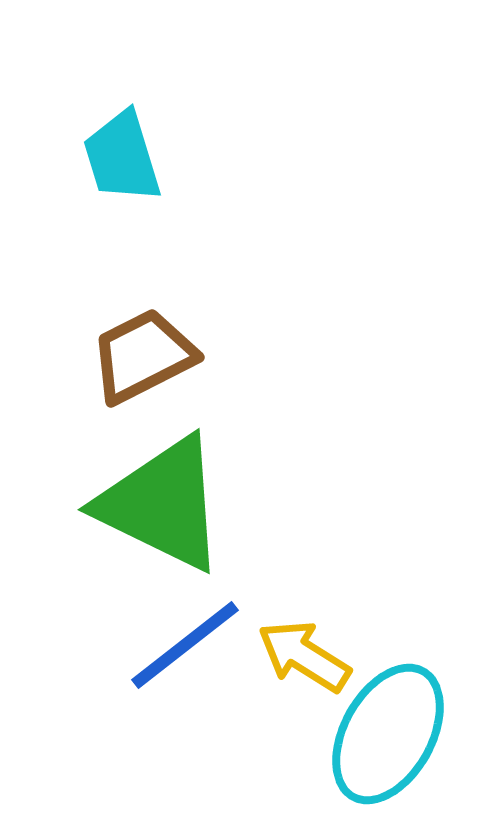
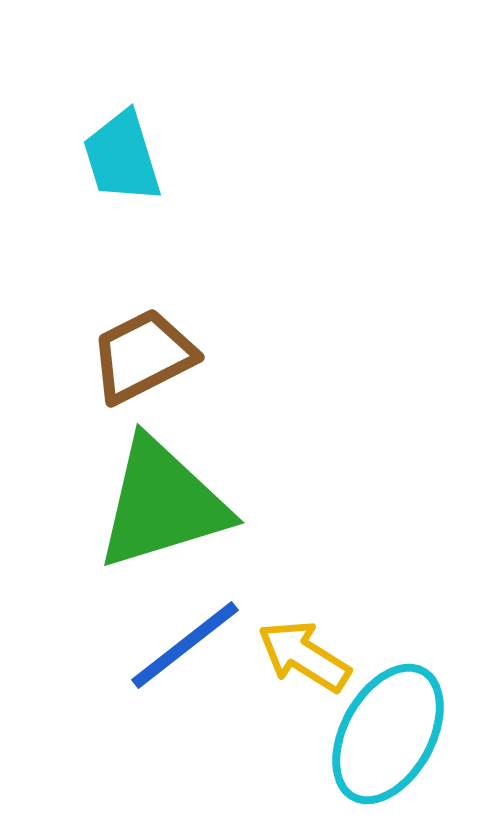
green triangle: rotated 43 degrees counterclockwise
